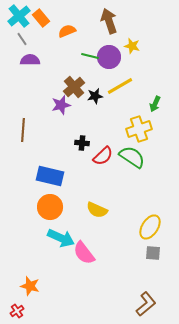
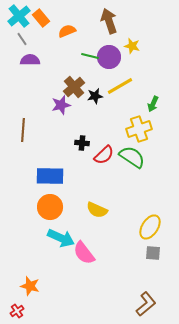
green arrow: moved 2 px left
red semicircle: moved 1 px right, 1 px up
blue rectangle: rotated 12 degrees counterclockwise
